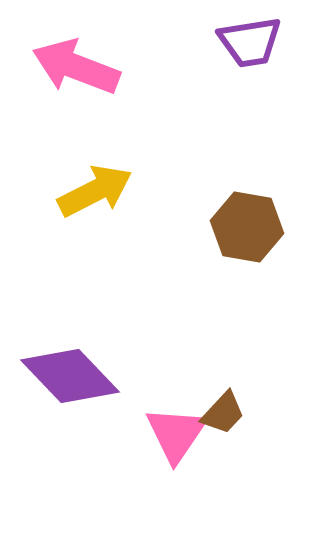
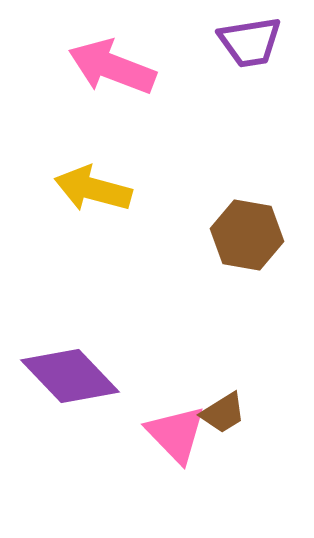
pink arrow: moved 36 px right
yellow arrow: moved 2 px left, 2 px up; rotated 138 degrees counterclockwise
brown hexagon: moved 8 px down
brown trapezoid: rotated 15 degrees clockwise
pink triangle: rotated 18 degrees counterclockwise
